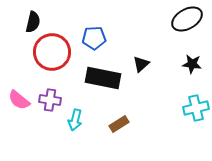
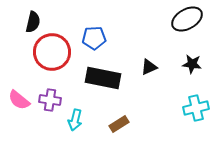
black triangle: moved 8 px right, 3 px down; rotated 18 degrees clockwise
